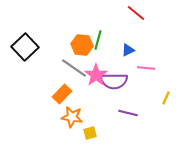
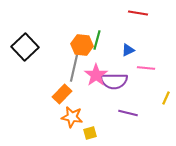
red line: moved 2 px right; rotated 30 degrees counterclockwise
green line: moved 1 px left
gray line: rotated 68 degrees clockwise
